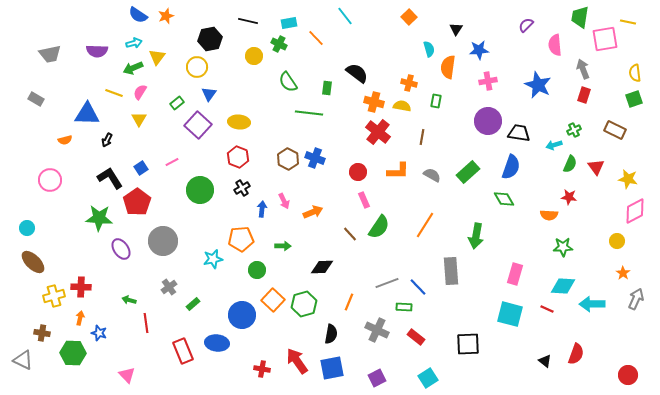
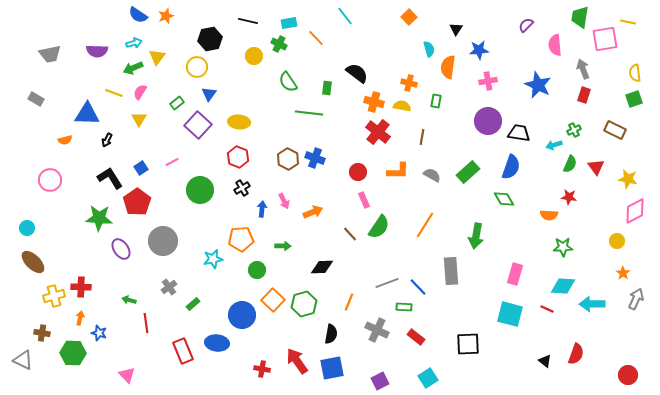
purple square at (377, 378): moved 3 px right, 3 px down
